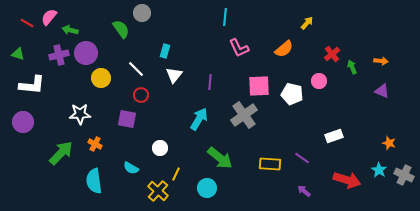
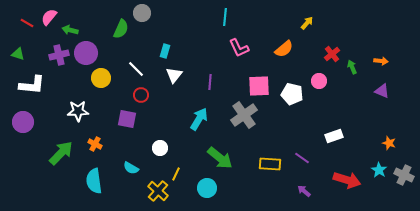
green semicircle at (121, 29): rotated 60 degrees clockwise
white star at (80, 114): moved 2 px left, 3 px up
